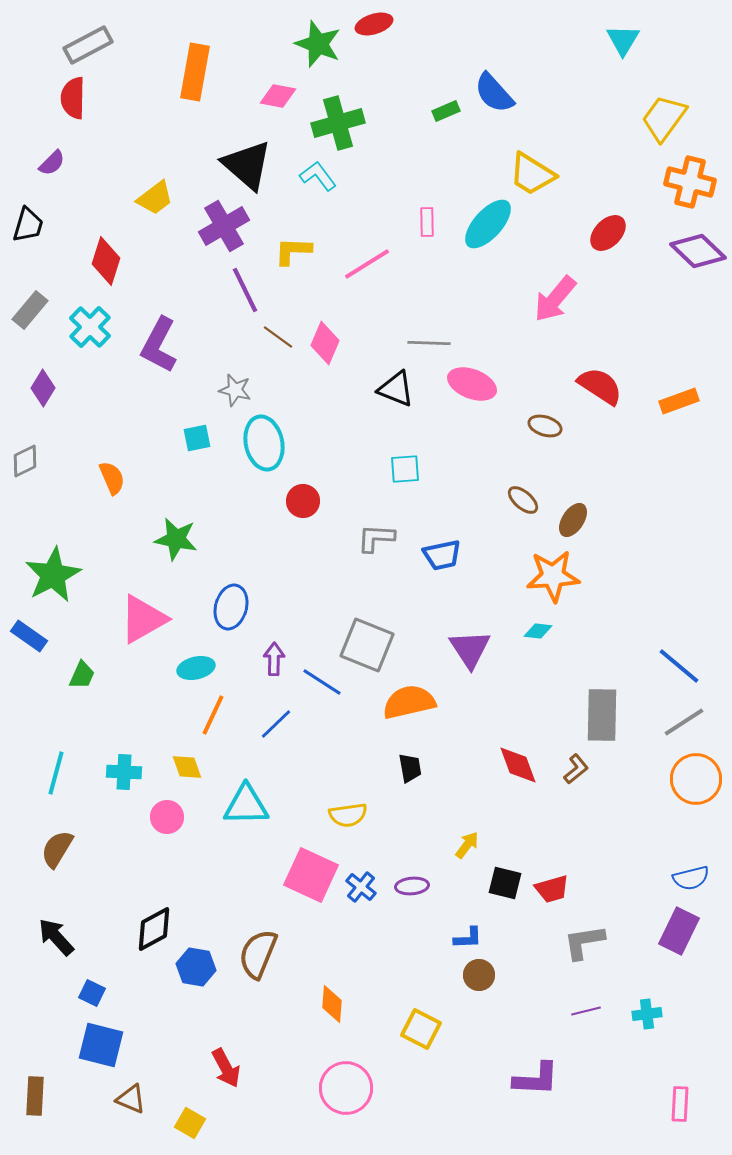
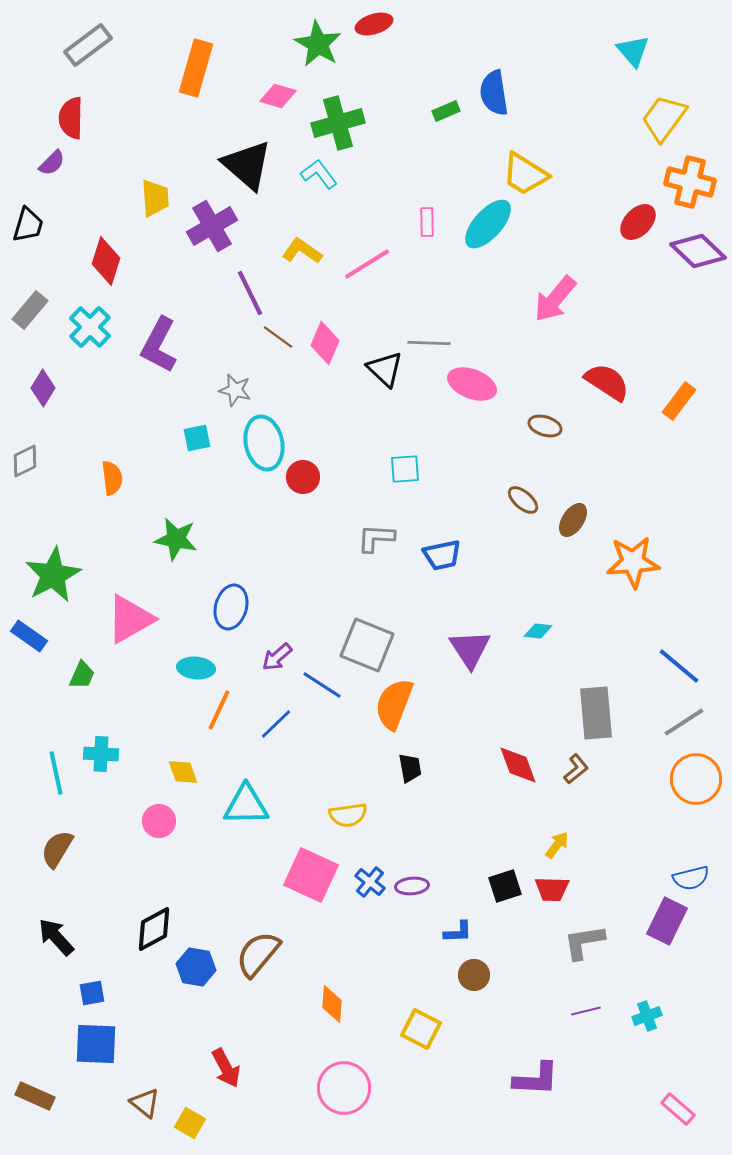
cyan triangle at (623, 40): moved 10 px right, 11 px down; rotated 12 degrees counterclockwise
green star at (318, 44): rotated 9 degrees clockwise
gray rectangle at (88, 45): rotated 9 degrees counterclockwise
orange rectangle at (195, 72): moved 1 px right, 4 px up; rotated 6 degrees clockwise
blue semicircle at (494, 93): rotated 33 degrees clockwise
pink diamond at (278, 96): rotated 6 degrees clockwise
red semicircle at (73, 98): moved 2 px left, 20 px down
yellow trapezoid at (532, 174): moved 7 px left
cyan L-shape at (318, 176): moved 1 px right, 2 px up
yellow trapezoid at (155, 198): rotated 57 degrees counterclockwise
purple cross at (224, 226): moved 12 px left
red ellipse at (608, 233): moved 30 px right, 11 px up
yellow L-shape at (293, 251): moved 9 px right; rotated 33 degrees clockwise
purple line at (245, 290): moved 5 px right, 3 px down
red semicircle at (600, 386): moved 7 px right, 4 px up
black triangle at (396, 389): moved 11 px left, 20 px up; rotated 21 degrees clockwise
orange rectangle at (679, 401): rotated 33 degrees counterclockwise
orange semicircle at (112, 478): rotated 16 degrees clockwise
red circle at (303, 501): moved 24 px up
orange star at (553, 576): moved 80 px right, 14 px up
pink triangle at (143, 619): moved 13 px left
purple arrow at (274, 659): moved 3 px right, 2 px up; rotated 132 degrees counterclockwise
cyan ellipse at (196, 668): rotated 18 degrees clockwise
blue line at (322, 682): moved 3 px down
orange semicircle at (409, 702): moved 15 px left, 2 px down; rotated 56 degrees counterclockwise
orange line at (213, 715): moved 6 px right, 5 px up
gray rectangle at (602, 715): moved 6 px left, 2 px up; rotated 6 degrees counterclockwise
yellow diamond at (187, 767): moved 4 px left, 5 px down
cyan cross at (124, 772): moved 23 px left, 18 px up
cyan line at (56, 773): rotated 27 degrees counterclockwise
pink circle at (167, 817): moved 8 px left, 4 px down
yellow arrow at (467, 845): moved 90 px right
black square at (505, 883): moved 3 px down; rotated 32 degrees counterclockwise
blue cross at (361, 887): moved 9 px right, 5 px up
red trapezoid at (552, 889): rotated 18 degrees clockwise
purple rectangle at (679, 931): moved 12 px left, 10 px up
blue L-shape at (468, 938): moved 10 px left, 6 px up
brown semicircle at (258, 954): rotated 18 degrees clockwise
brown circle at (479, 975): moved 5 px left
blue square at (92, 993): rotated 36 degrees counterclockwise
cyan cross at (647, 1014): moved 2 px down; rotated 12 degrees counterclockwise
blue square at (101, 1045): moved 5 px left, 1 px up; rotated 12 degrees counterclockwise
pink circle at (346, 1088): moved 2 px left
brown rectangle at (35, 1096): rotated 69 degrees counterclockwise
brown triangle at (131, 1099): moved 14 px right, 4 px down; rotated 16 degrees clockwise
pink rectangle at (680, 1104): moved 2 px left, 5 px down; rotated 52 degrees counterclockwise
